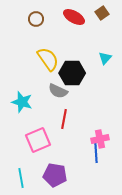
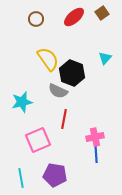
red ellipse: rotated 70 degrees counterclockwise
black hexagon: rotated 20 degrees clockwise
cyan star: rotated 30 degrees counterclockwise
pink cross: moved 5 px left, 2 px up
